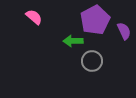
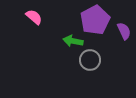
green arrow: rotated 12 degrees clockwise
gray circle: moved 2 px left, 1 px up
